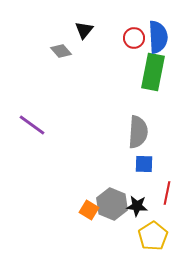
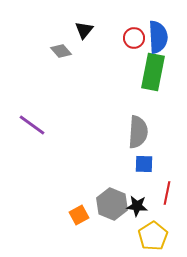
orange square: moved 10 px left, 5 px down; rotated 30 degrees clockwise
